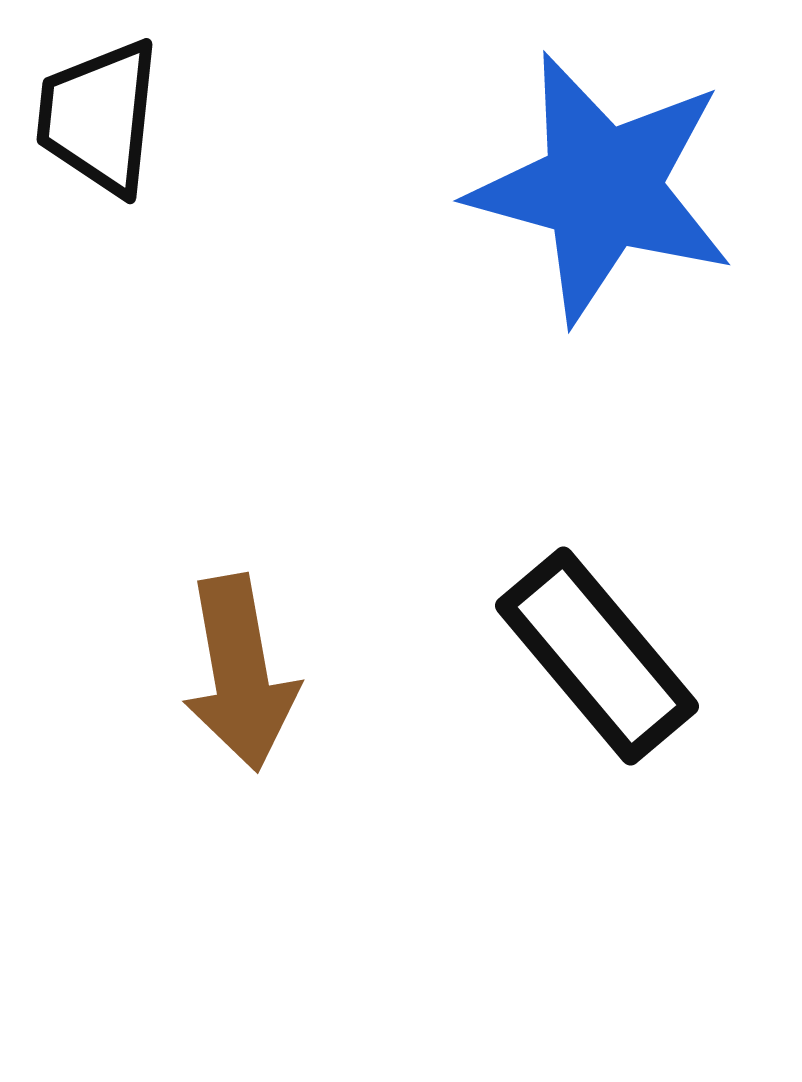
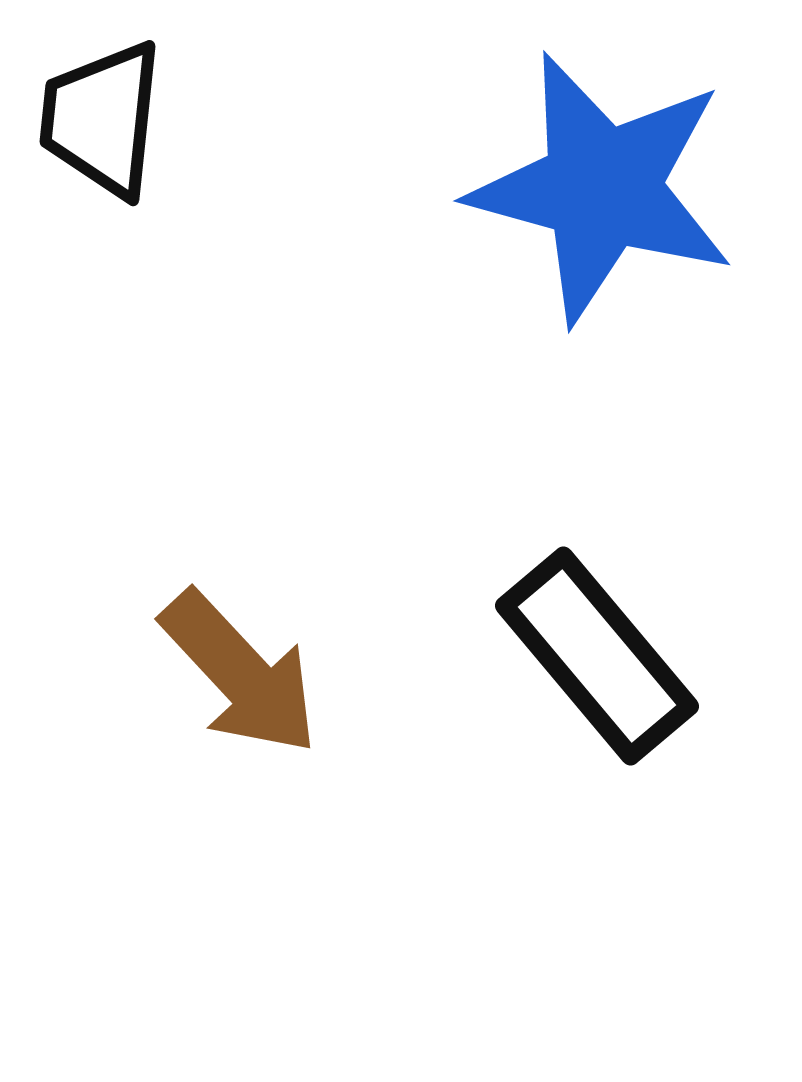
black trapezoid: moved 3 px right, 2 px down
brown arrow: rotated 33 degrees counterclockwise
